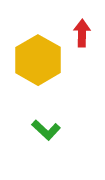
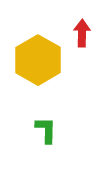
green L-shape: rotated 132 degrees counterclockwise
